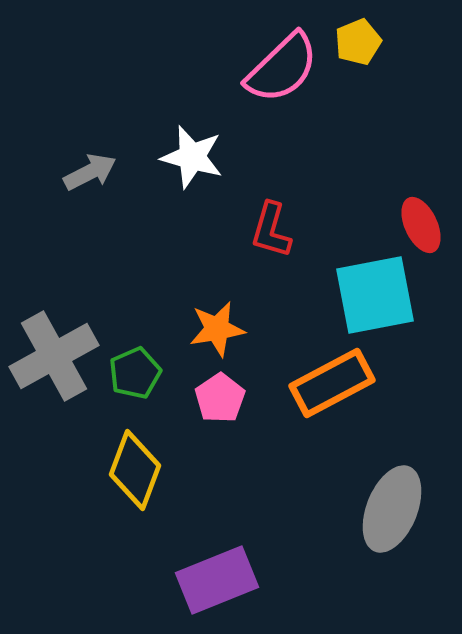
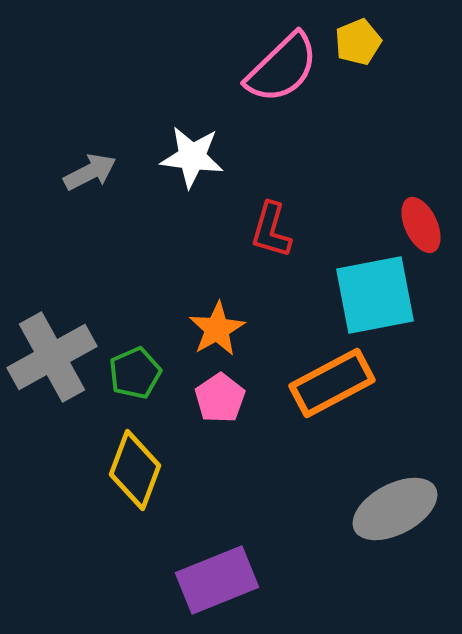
white star: rotated 8 degrees counterclockwise
orange star: rotated 20 degrees counterclockwise
gray cross: moved 2 px left, 1 px down
gray ellipse: moved 3 px right; rotated 40 degrees clockwise
